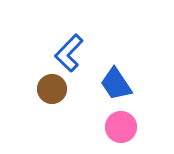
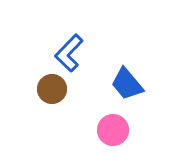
blue trapezoid: moved 11 px right; rotated 6 degrees counterclockwise
pink circle: moved 8 px left, 3 px down
